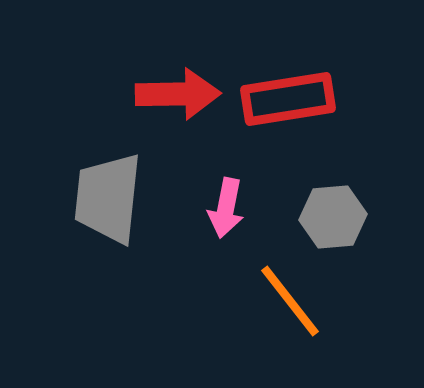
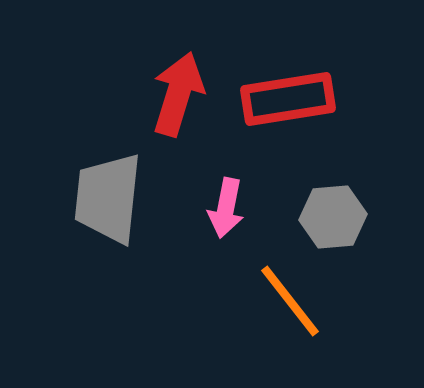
red arrow: rotated 72 degrees counterclockwise
